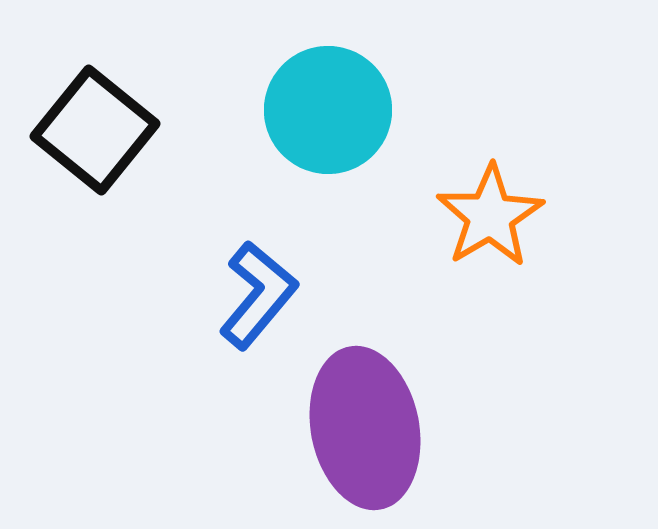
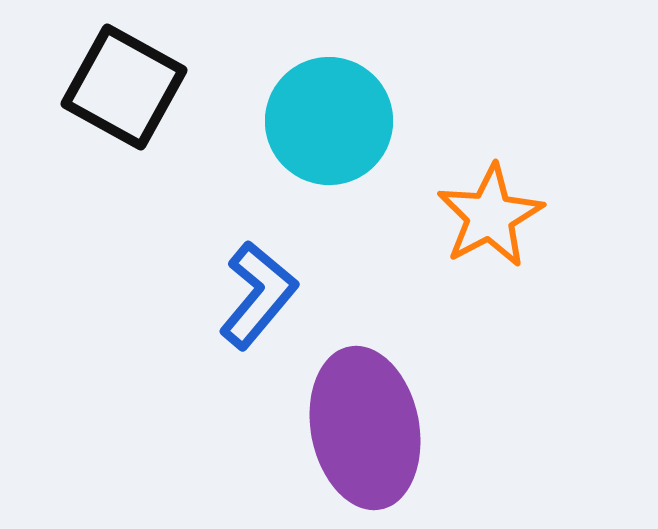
cyan circle: moved 1 px right, 11 px down
black square: moved 29 px right, 43 px up; rotated 10 degrees counterclockwise
orange star: rotated 3 degrees clockwise
